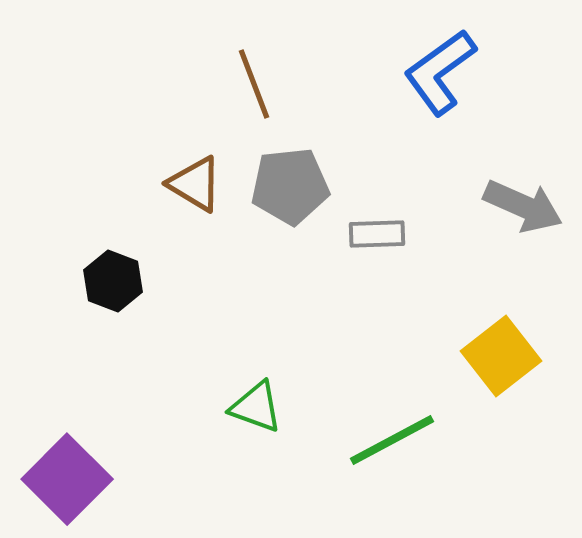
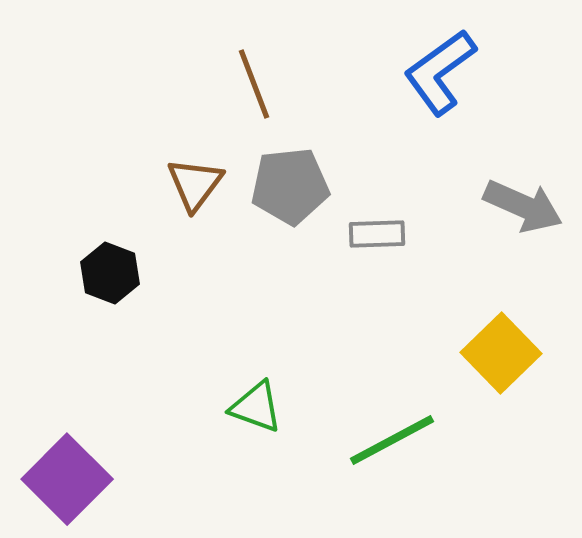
brown triangle: rotated 36 degrees clockwise
black hexagon: moved 3 px left, 8 px up
yellow square: moved 3 px up; rotated 6 degrees counterclockwise
